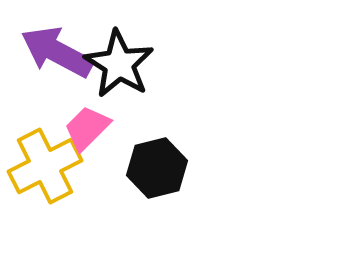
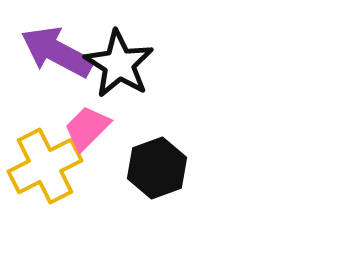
black hexagon: rotated 6 degrees counterclockwise
